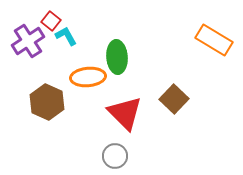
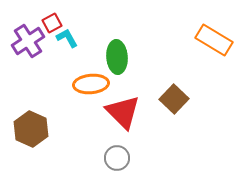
red square: moved 1 px right, 2 px down; rotated 24 degrees clockwise
cyan L-shape: moved 1 px right, 2 px down
orange ellipse: moved 3 px right, 7 px down
brown hexagon: moved 16 px left, 27 px down
red triangle: moved 2 px left, 1 px up
gray circle: moved 2 px right, 2 px down
